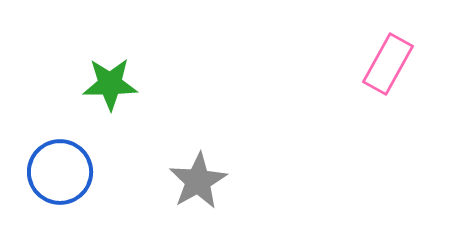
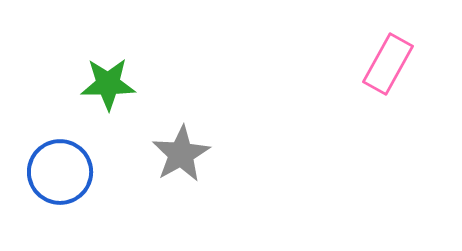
green star: moved 2 px left
gray star: moved 17 px left, 27 px up
